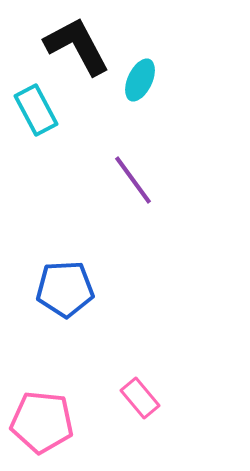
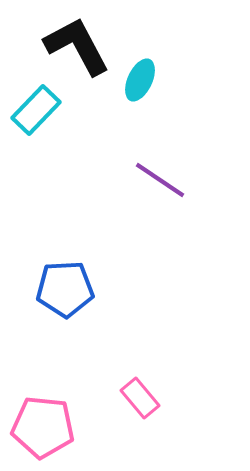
cyan rectangle: rotated 72 degrees clockwise
purple line: moved 27 px right; rotated 20 degrees counterclockwise
pink pentagon: moved 1 px right, 5 px down
